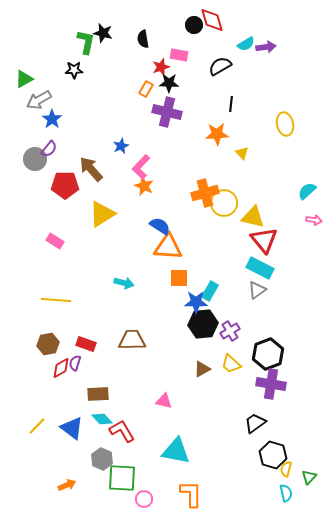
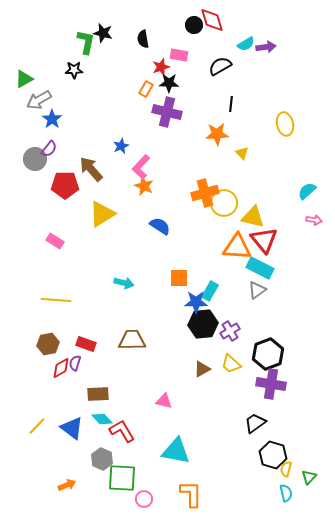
orange triangle at (168, 247): moved 69 px right
